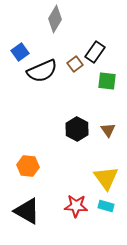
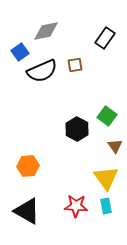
gray diamond: moved 9 px left, 12 px down; rotated 48 degrees clockwise
black rectangle: moved 10 px right, 14 px up
brown square: moved 1 px down; rotated 28 degrees clockwise
green square: moved 35 px down; rotated 30 degrees clockwise
brown triangle: moved 7 px right, 16 px down
orange hexagon: rotated 10 degrees counterclockwise
cyan rectangle: rotated 63 degrees clockwise
